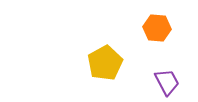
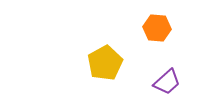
purple trapezoid: rotated 76 degrees clockwise
